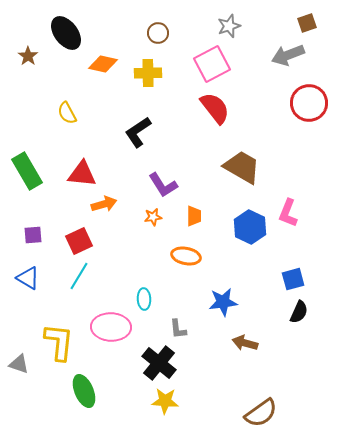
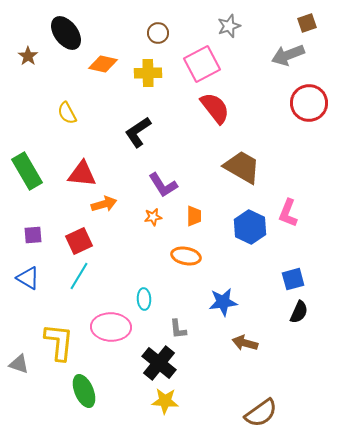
pink square: moved 10 px left
